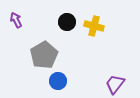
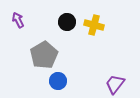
purple arrow: moved 2 px right
yellow cross: moved 1 px up
